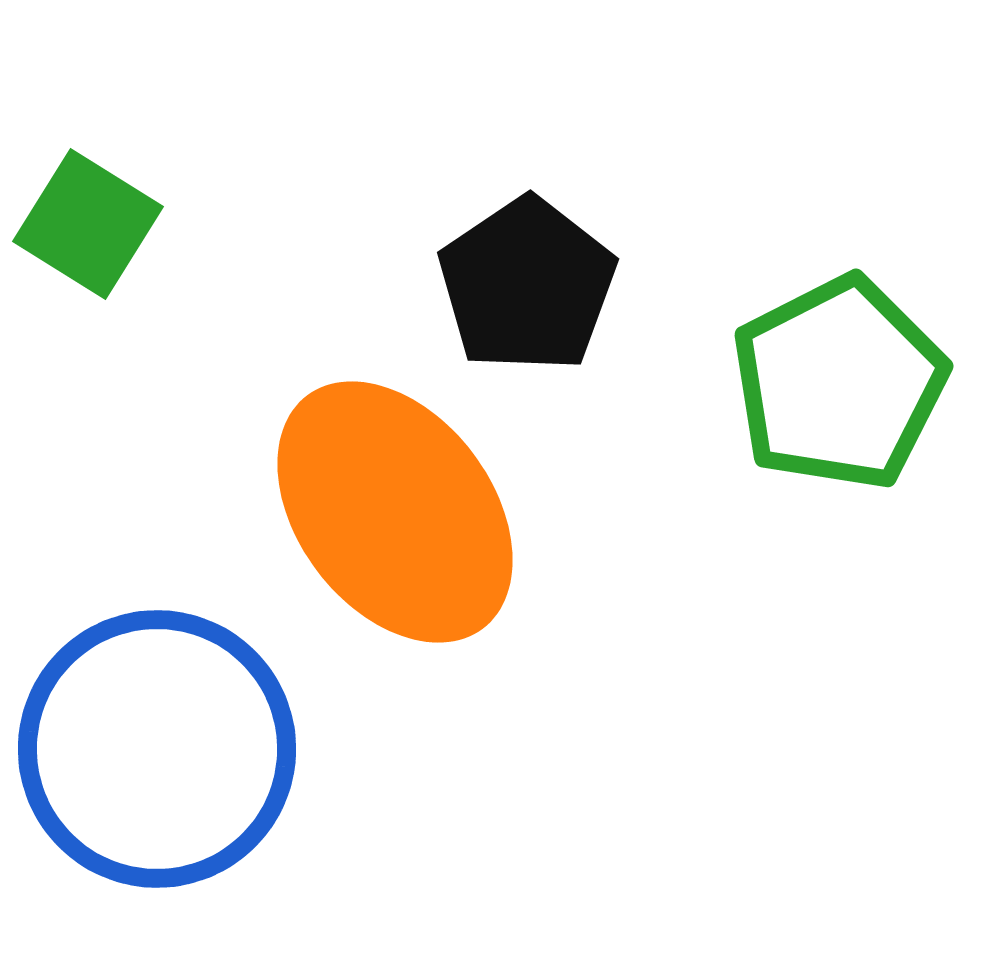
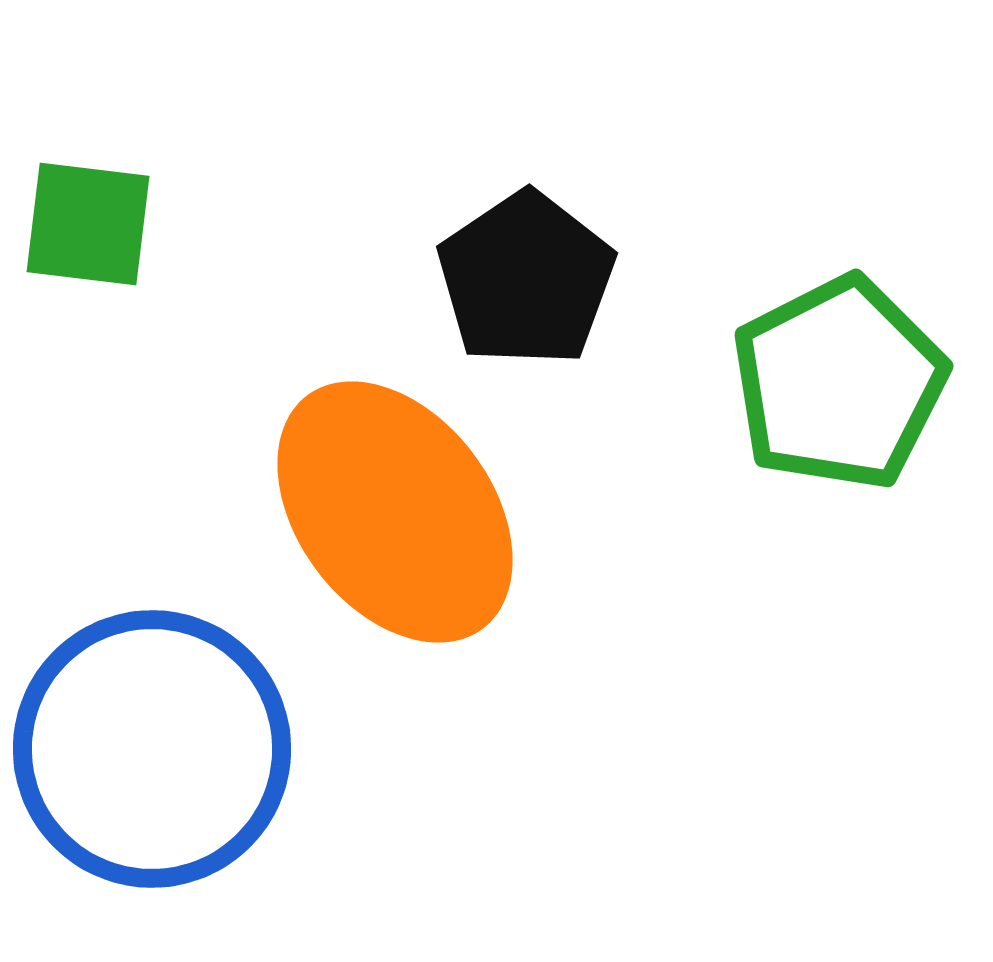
green square: rotated 25 degrees counterclockwise
black pentagon: moved 1 px left, 6 px up
blue circle: moved 5 px left
